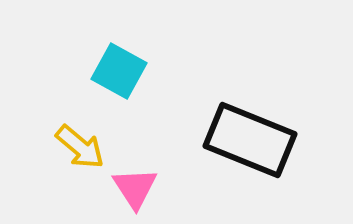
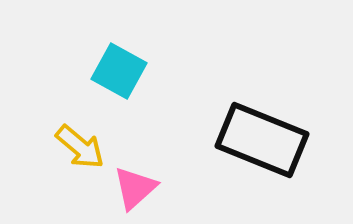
black rectangle: moved 12 px right
pink triangle: rotated 21 degrees clockwise
